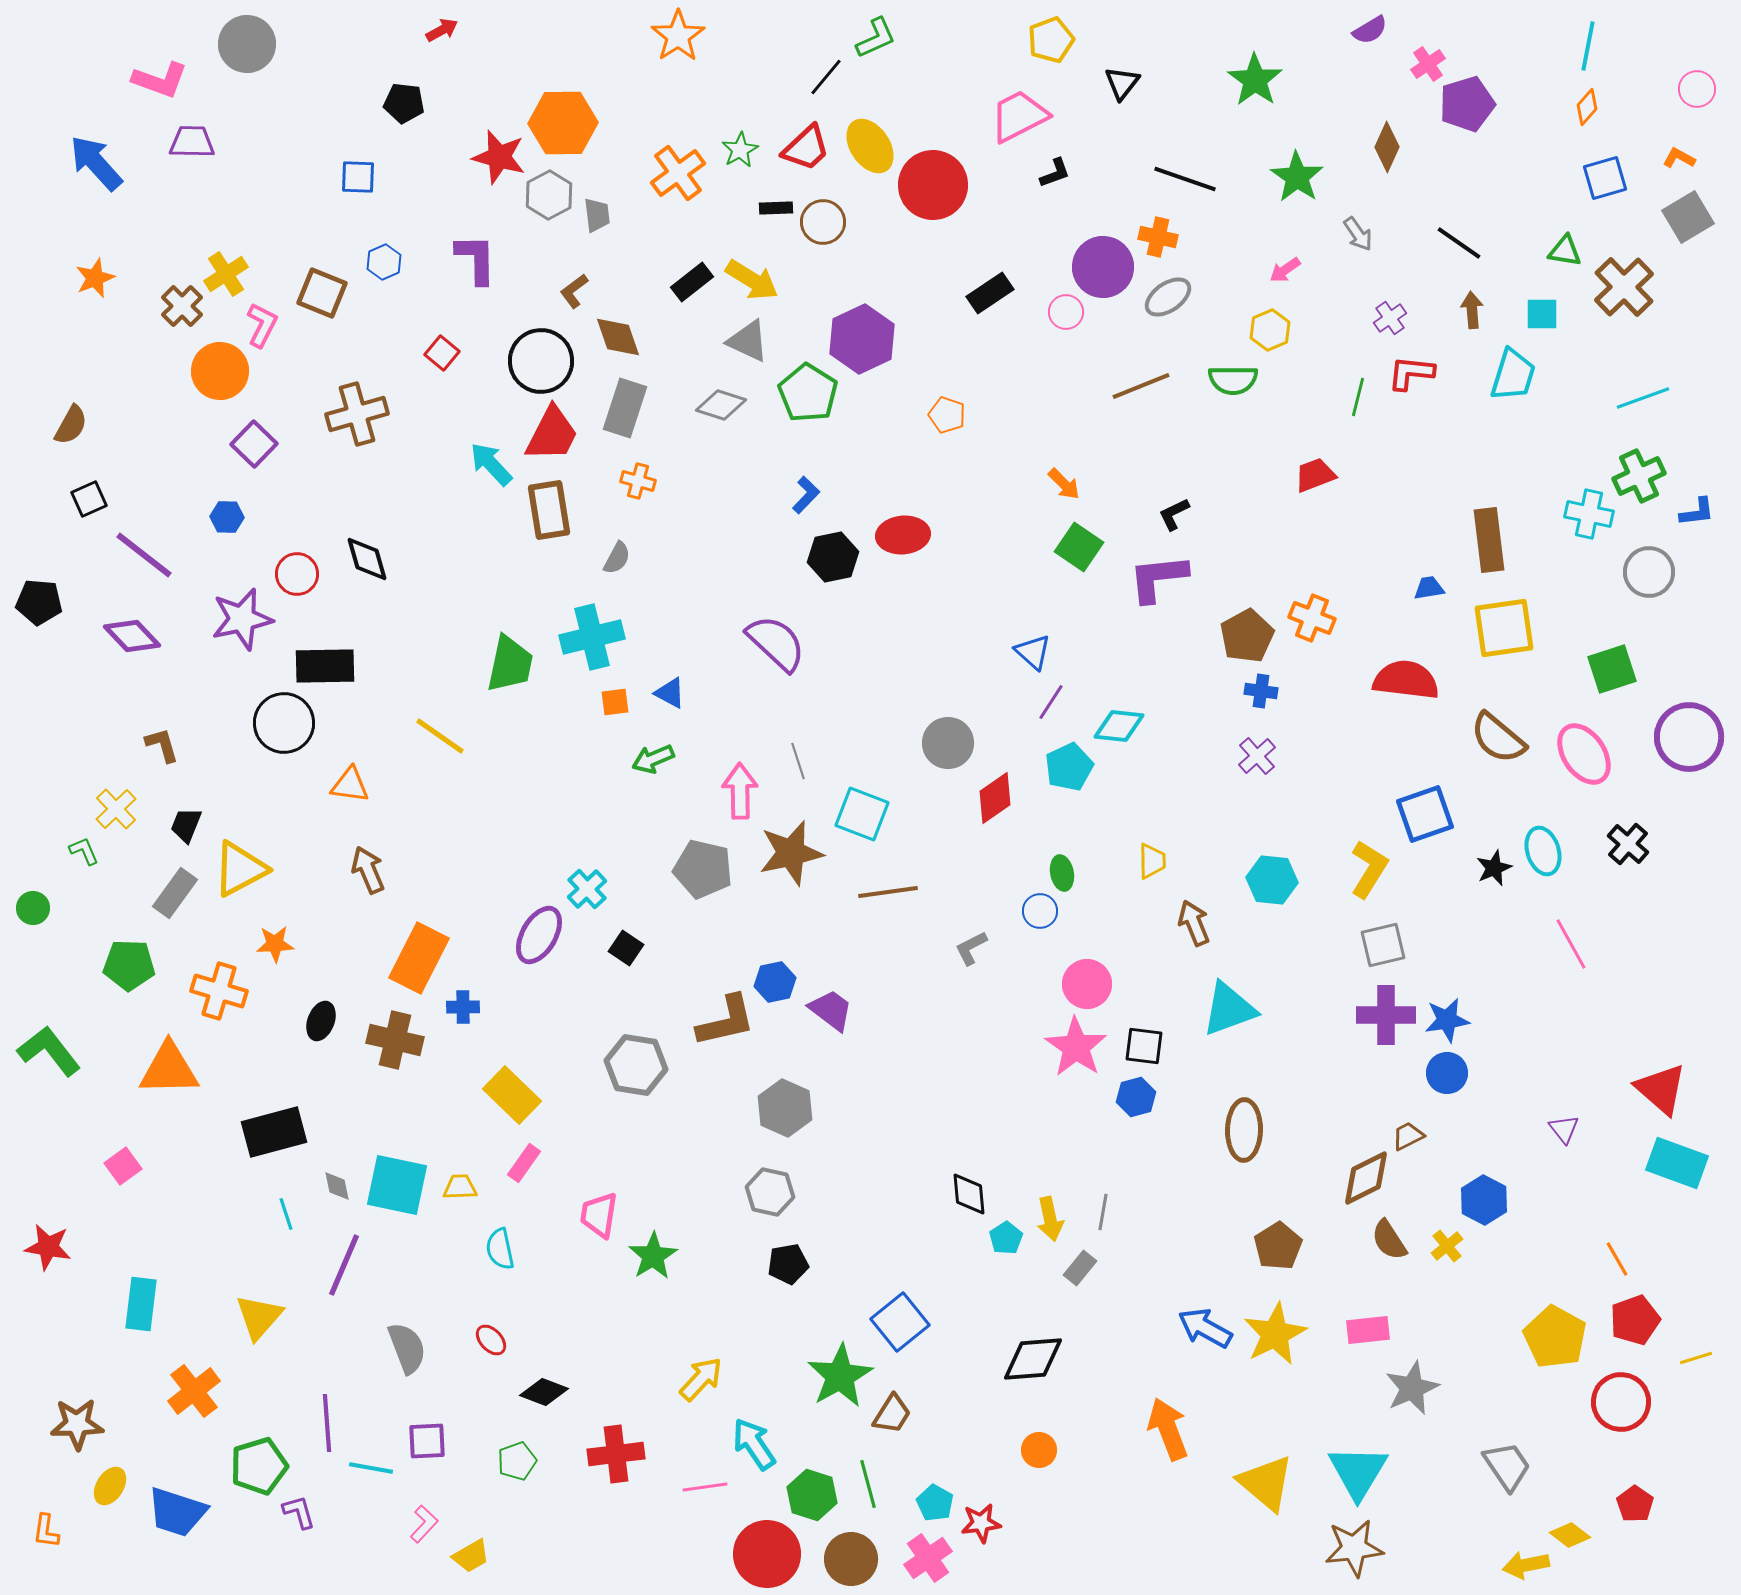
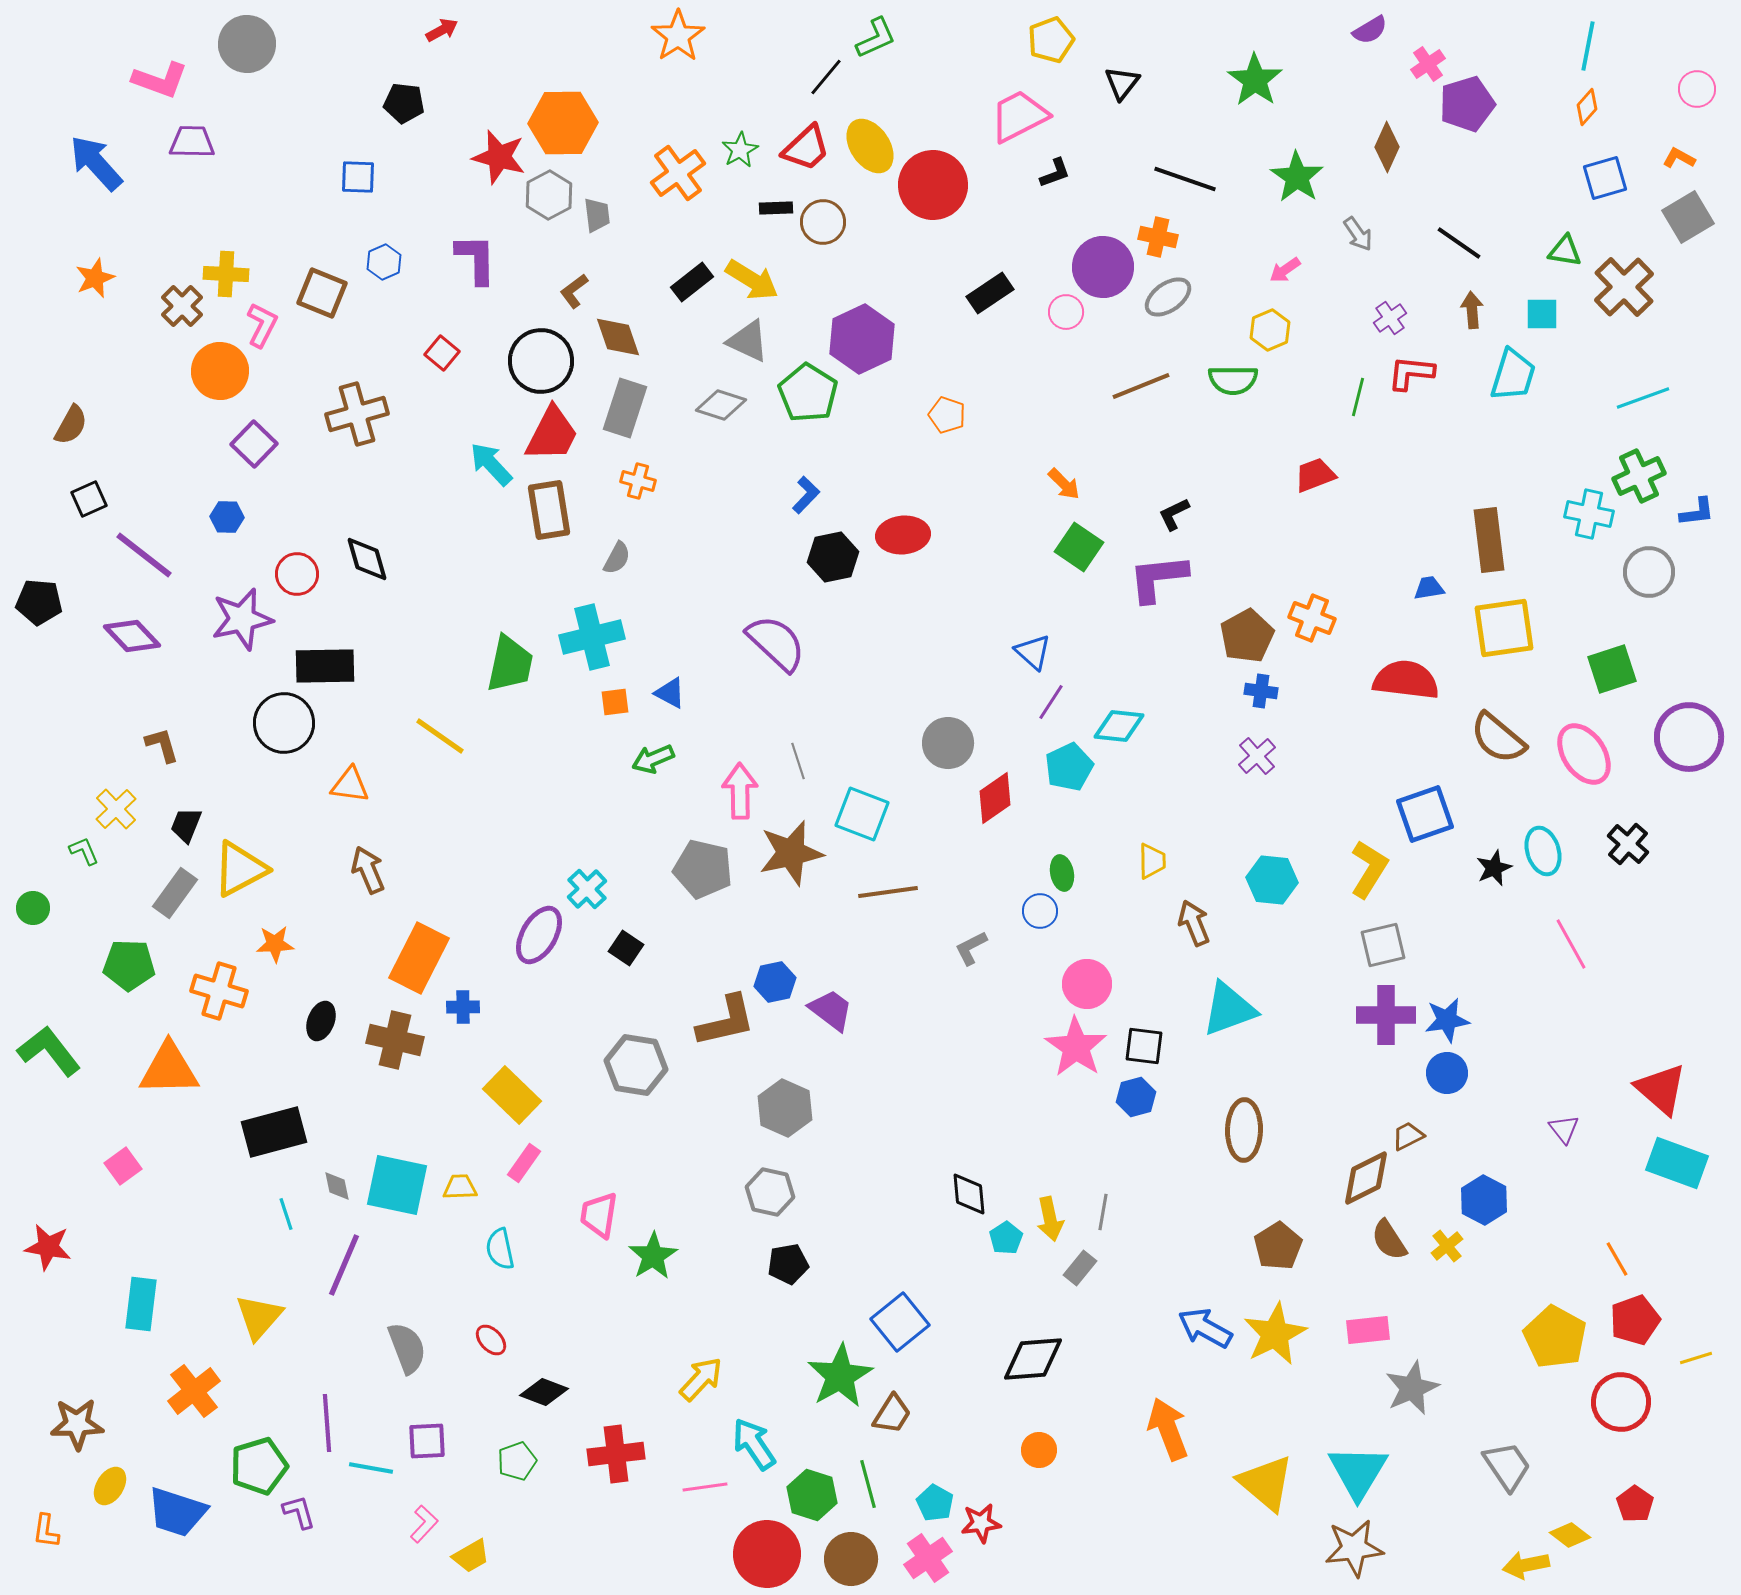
yellow cross at (226, 274): rotated 36 degrees clockwise
